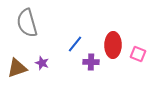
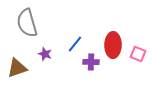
purple star: moved 3 px right, 9 px up
